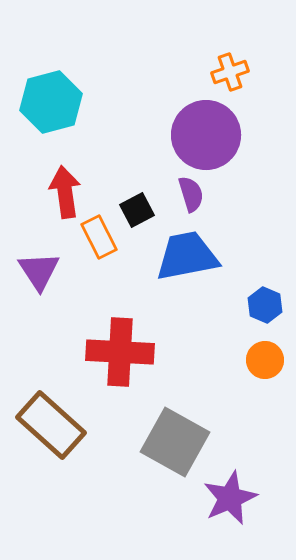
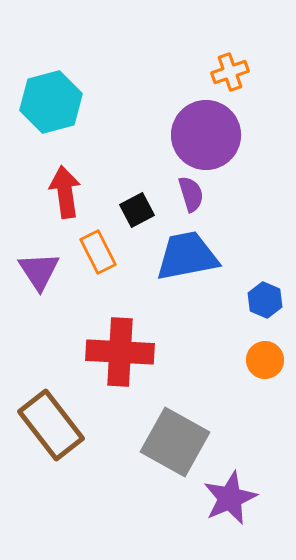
orange rectangle: moved 1 px left, 15 px down
blue hexagon: moved 5 px up
brown rectangle: rotated 10 degrees clockwise
